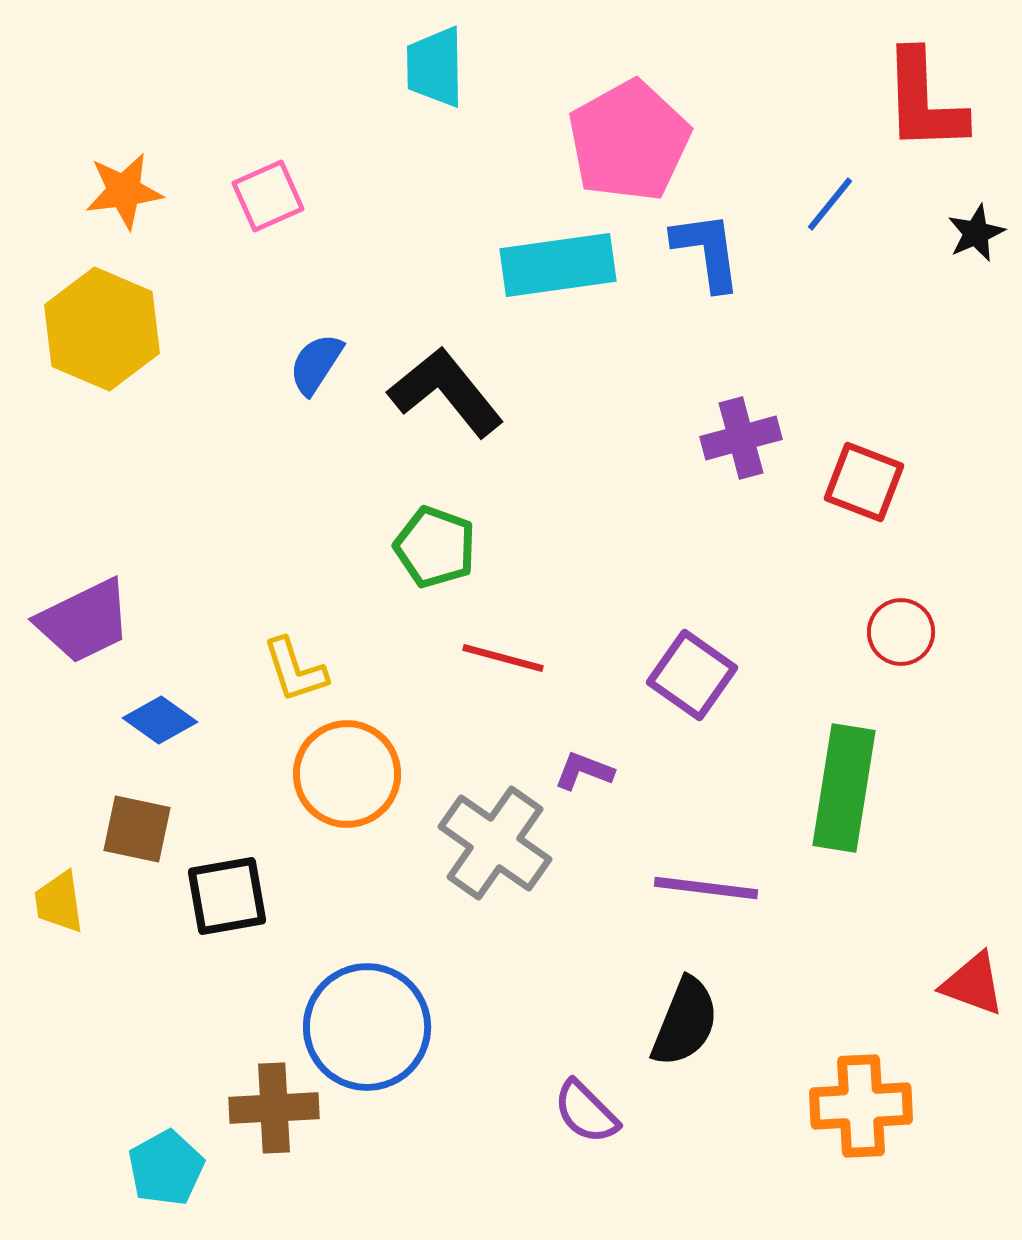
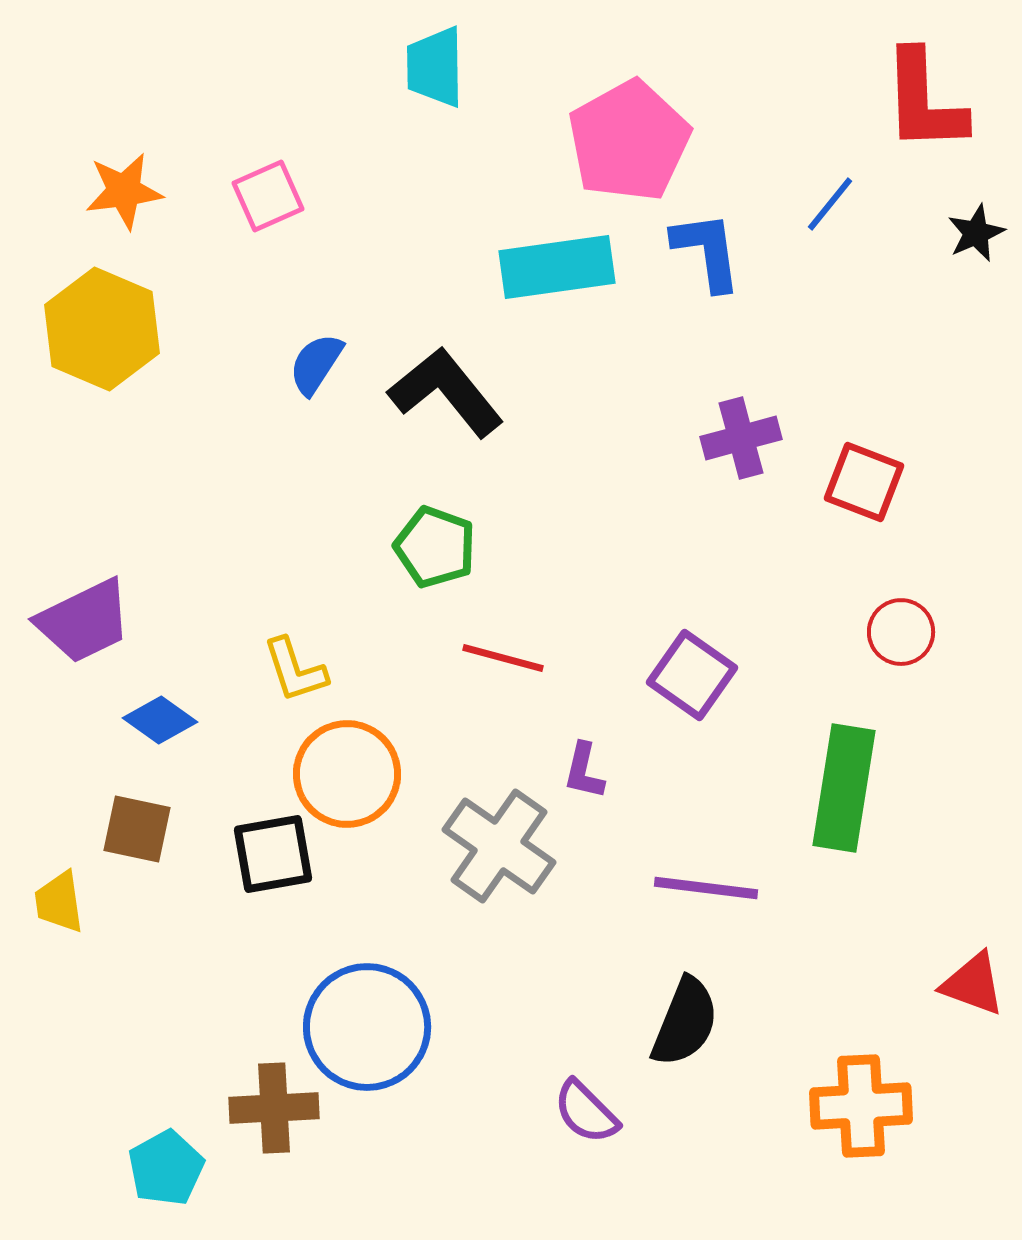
cyan rectangle: moved 1 px left, 2 px down
purple L-shape: rotated 98 degrees counterclockwise
gray cross: moved 4 px right, 3 px down
black square: moved 46 px right, 42 px up
